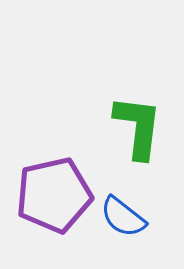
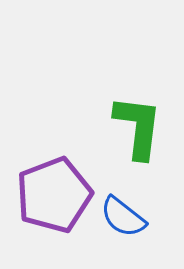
purple pentagon: rotated 8 degrees counterclockwise
